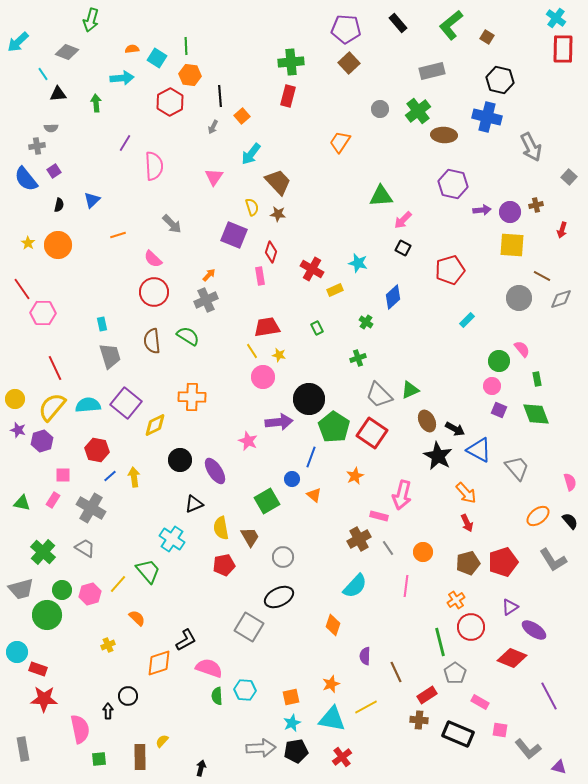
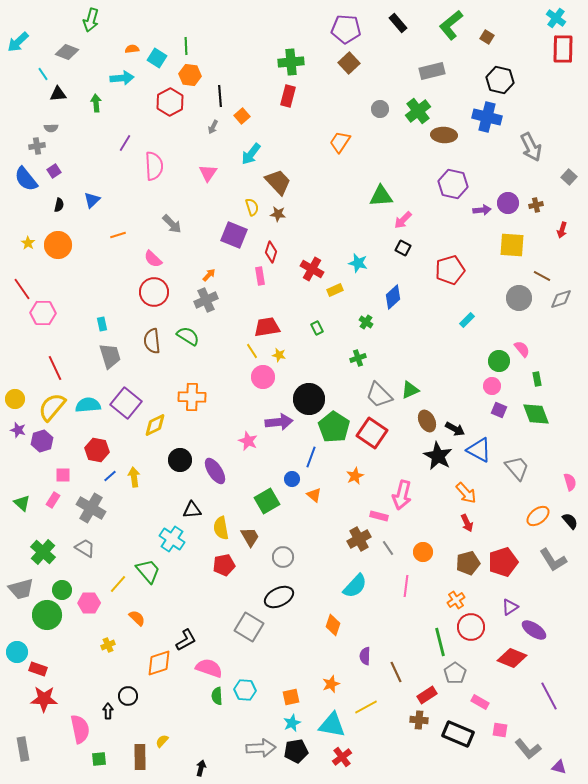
pink triangle at (214, 177): moved 6 px left, 4 px up
purple circle at (510, 212): moved 2 px left, 9 px up
green triangle at (22, 503): rotated 30 degrees clockwise
black triangle at (194, 504): moved 2 px left, 6 px down; rotated 18 degrees clockwise
pink hexagon at (90, 594): moved 1 px left, 9 px down; rotated 15 degrees clockwise
cyan triangle at (332, 719): moved 6 px down
